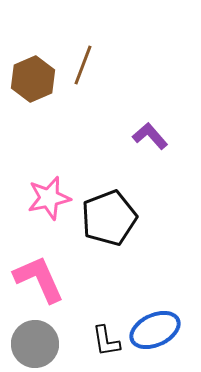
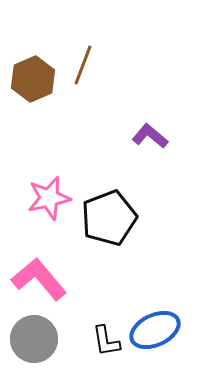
purple L-shape: rotated 9 degrees counterclockwise
pink L-shape: rotated 16 degrees counterclockwise
gray circle: moved 1 px left, 5 px up
